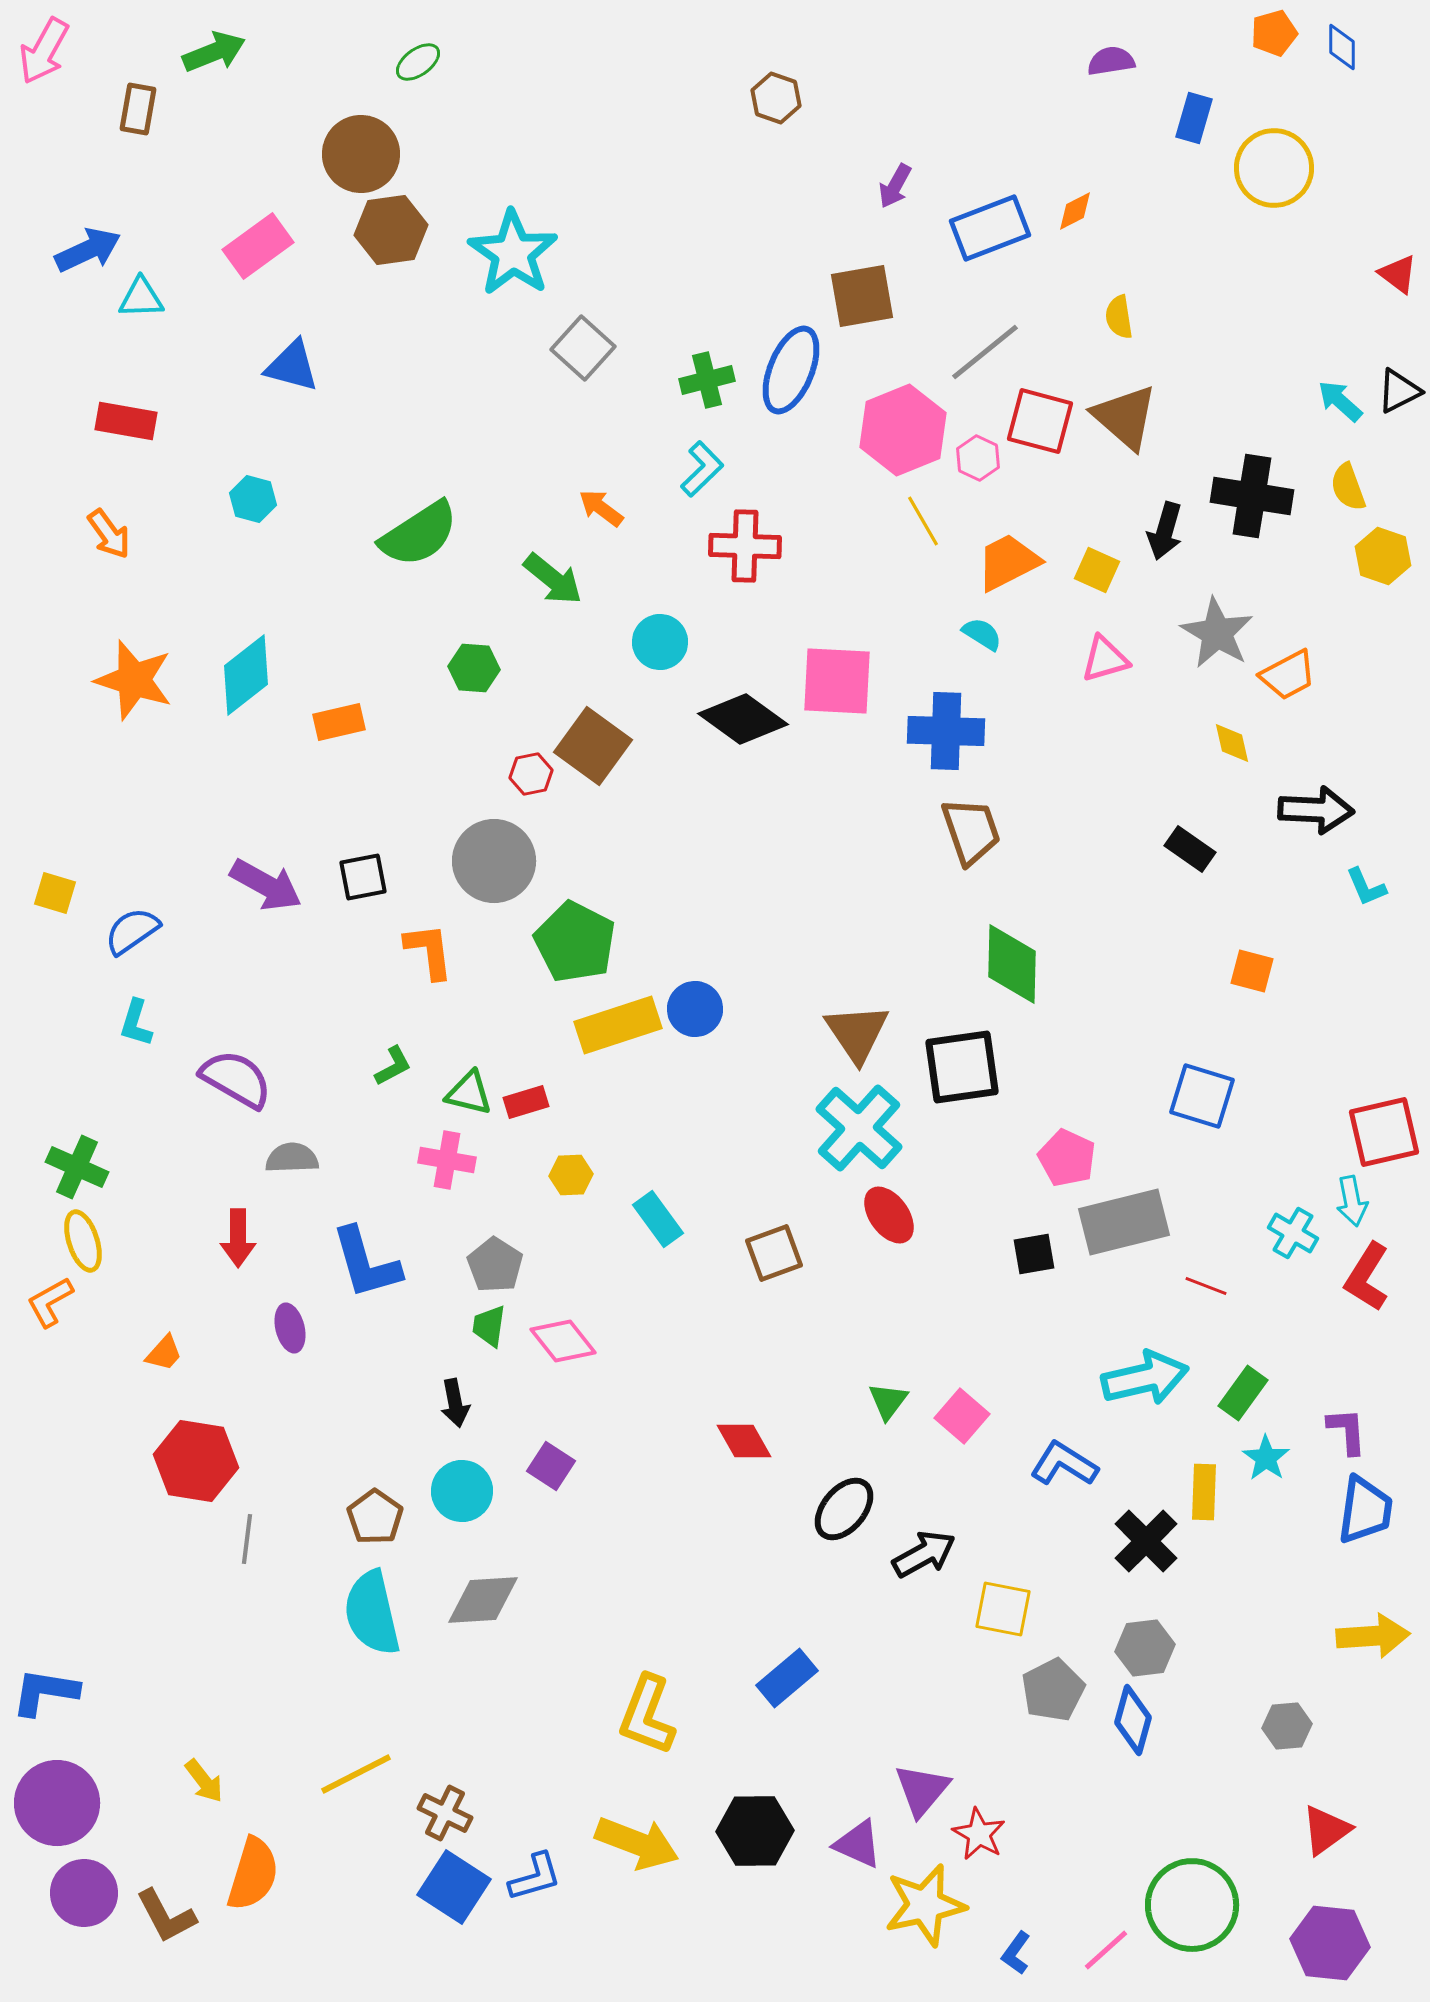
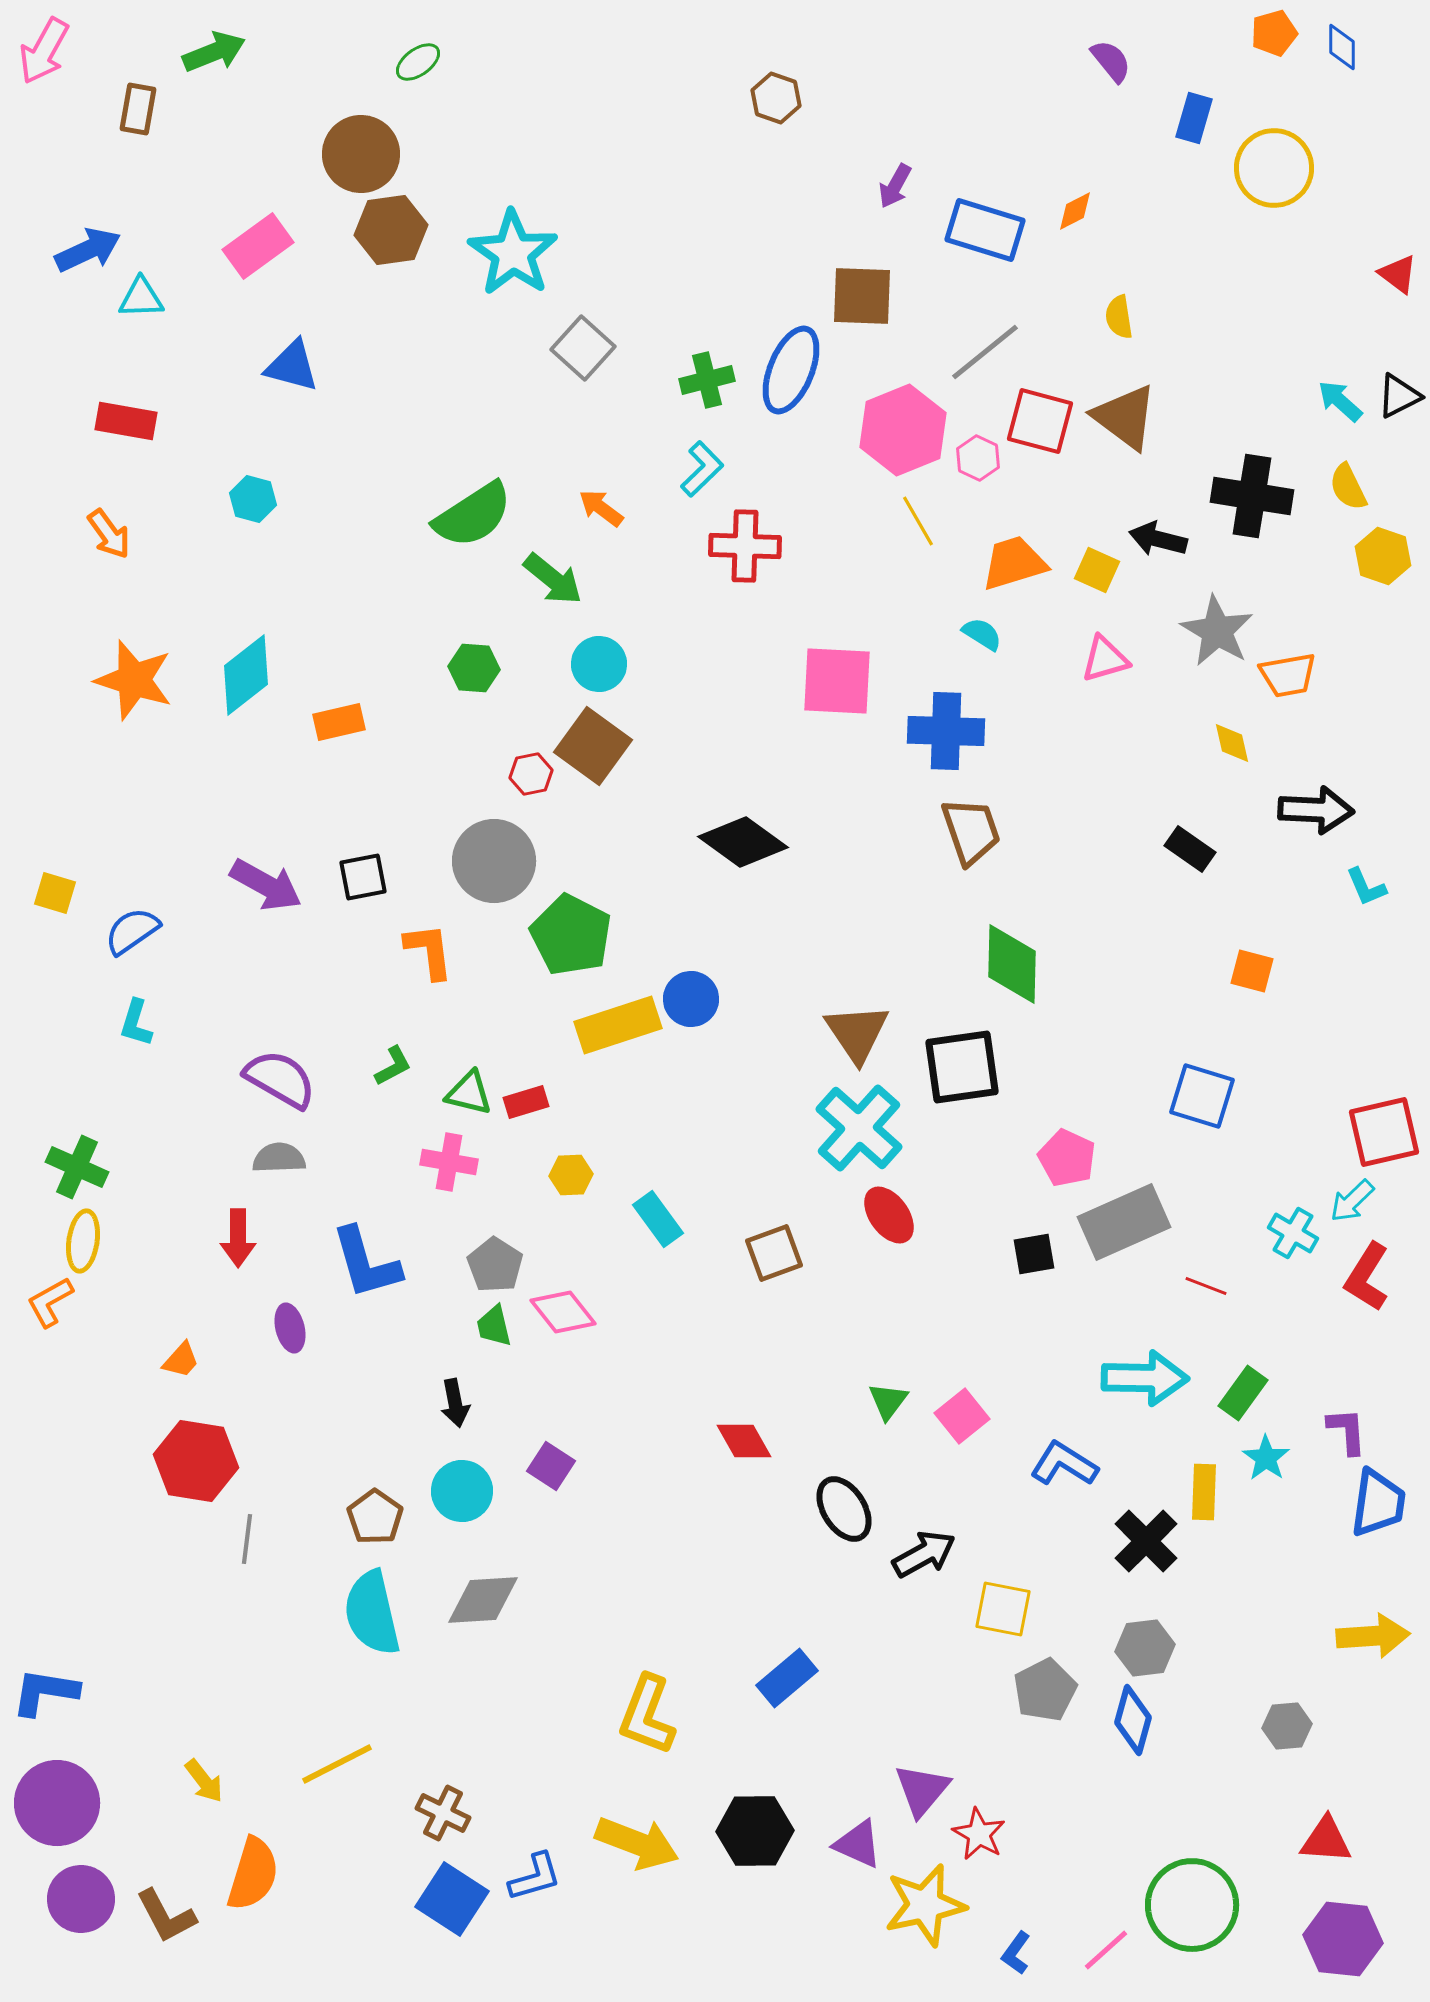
purple semicircle at (1111, 61): rotated 60 degrees clockwise
blue rectangle at (990, 228): moved 5 px left, 2 px down; rotated 38 degrees clockwise
brown square at (862, 296): rotated 12 degrees clockwise
black triangle at (1399, 391): moved 5 px down
brown triangle at (1125, 417): rotated 4 degrees counterclockwise
yellow semicircle at (1348, 487): rotated 6 degrees counterclockwise
yellow line at (923, 521): moved 5 px left
black arrow at (1165, 531): moved 7 px left, 8 px down; rotated 88 degrees clockwise
green semicircle at (419, 534): moved 54 px right, 19 px up
orange trapezoid at (1008, 562): moved 6 px right, 1 px down; rotated 10 degrees clockwise
gray star at (1217, 633): moved 2 px up
cyan circle at (660, 642): moved 61 px left, 22 px down
orange trapezoid at (1288, 675): rotated 18 degrees clockwise
black diamond at (743, 719): moved 123 px down
green pentagon at (575, 942): moved 4 px left, 7 px up
blue circle at (695, 1009): moved 4 px left, 10 px up
purple semicircle at (236, 1079): moved 44 px right
gray semicircle at (292, 1158): moved 13 px left
pink cross at (447, 1160): moved 2 px right, 2 px down
cyan arrow at (1352, 1201): rotated 57 degrees clockwise
gray rectangle at (1124, 1222): rotated 10 degrees counterclockwise
yellow ellipse at (83, 1241): rotated 26 degrees clockwise
green trapezoid at (489, 1326): moved 5 px right; rotated 21 degrees counterclockwise
pink diamond at (563, 1341): moved 29 px up
orange trapezoid at (164, 1353): moved 17 px right, 7 px down
cyan arrow at (1145, 1378): rotated 14 degrees clockwise
pink square at (962, 1416): rotated 10 degrees clockwise
black ellipse at (844, 1509): rotated 72 degrees counterclockwise
blue trapezoid at (1365, 1510): moved 13 px right, 7 px up
gray pentagon at (1053, 1690): moved 8 px left
yellow line at (356, 1774): moved 19 px left, 10 px up
brown cross at (445, 1813): moved 2 px left
red triangle at (1326, 1830): moved 10 px down; rotated 40 degrees clockwise
blue square at (454, 1887): moved 2 px left, 12 px down
purple circle at (84, 1893): moved 3 px left, 6 px down
purple hexagon at (1330, 1943): moved 13 px right, 4 px up
